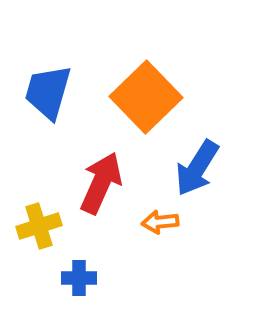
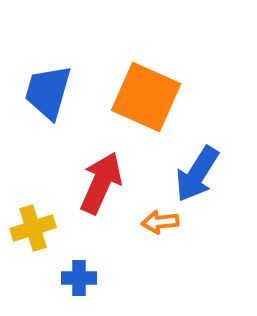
orange square: rotated 22 degrees counterclockwise
blue arrow: moved 6 px down
yellow cross: moved 6 px left, 2 px down
